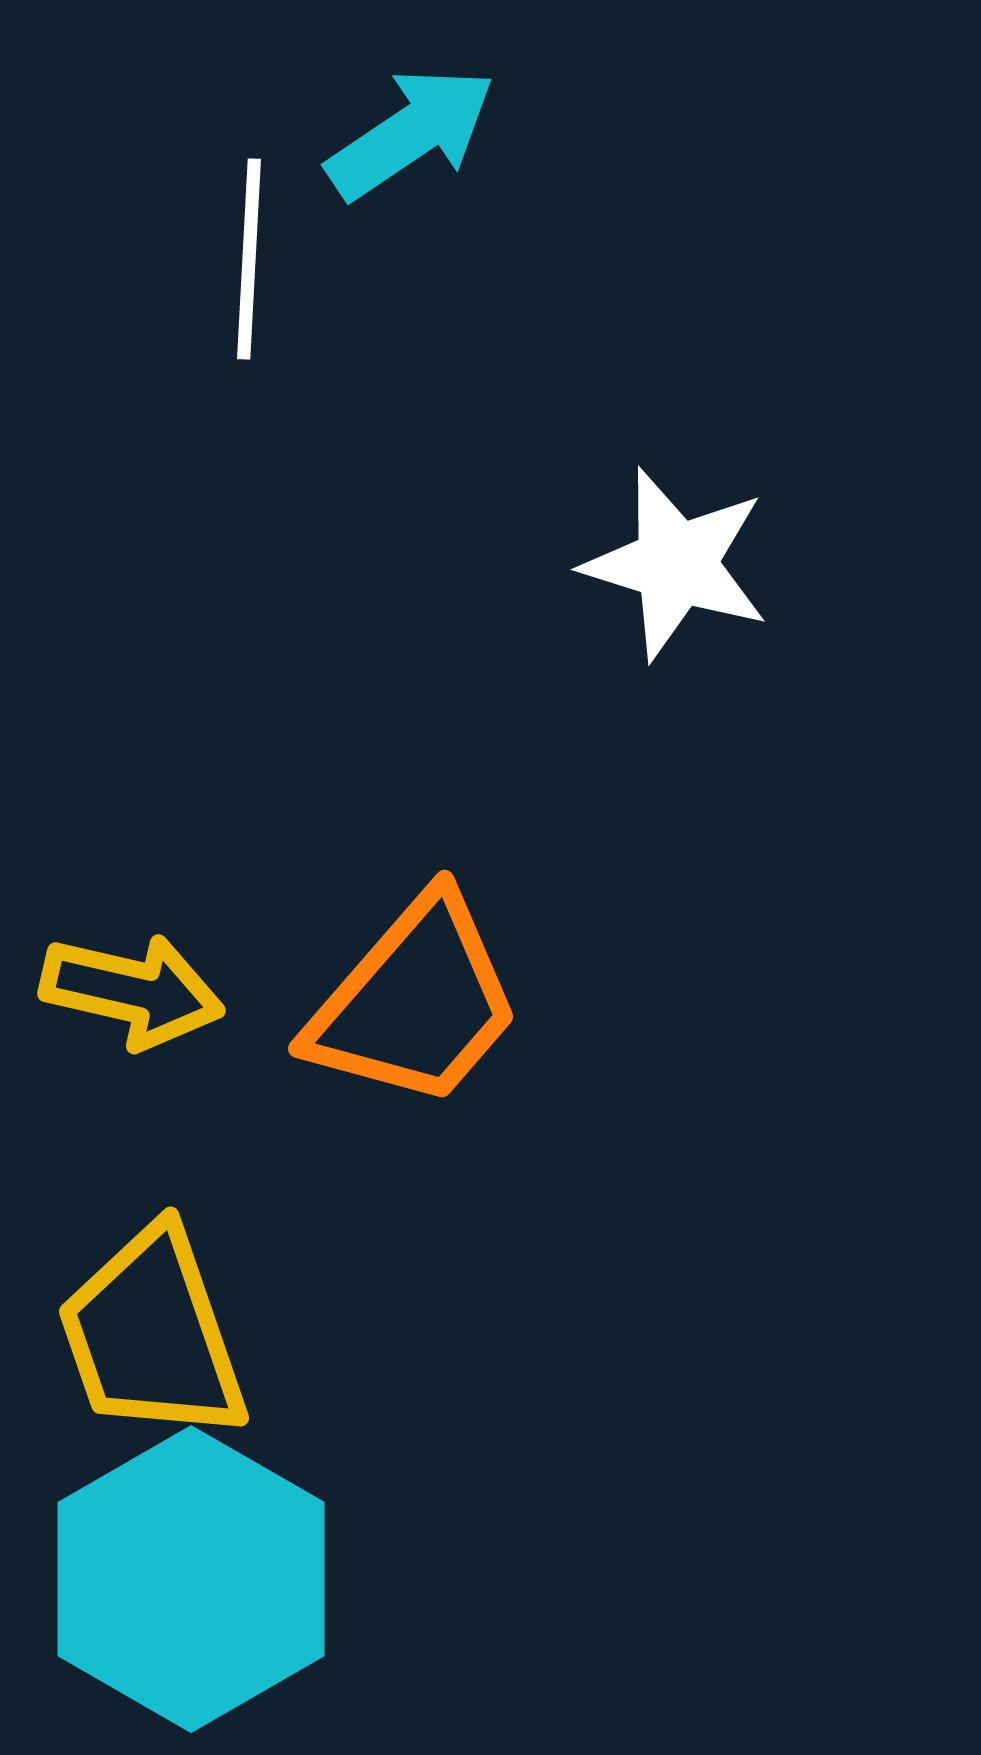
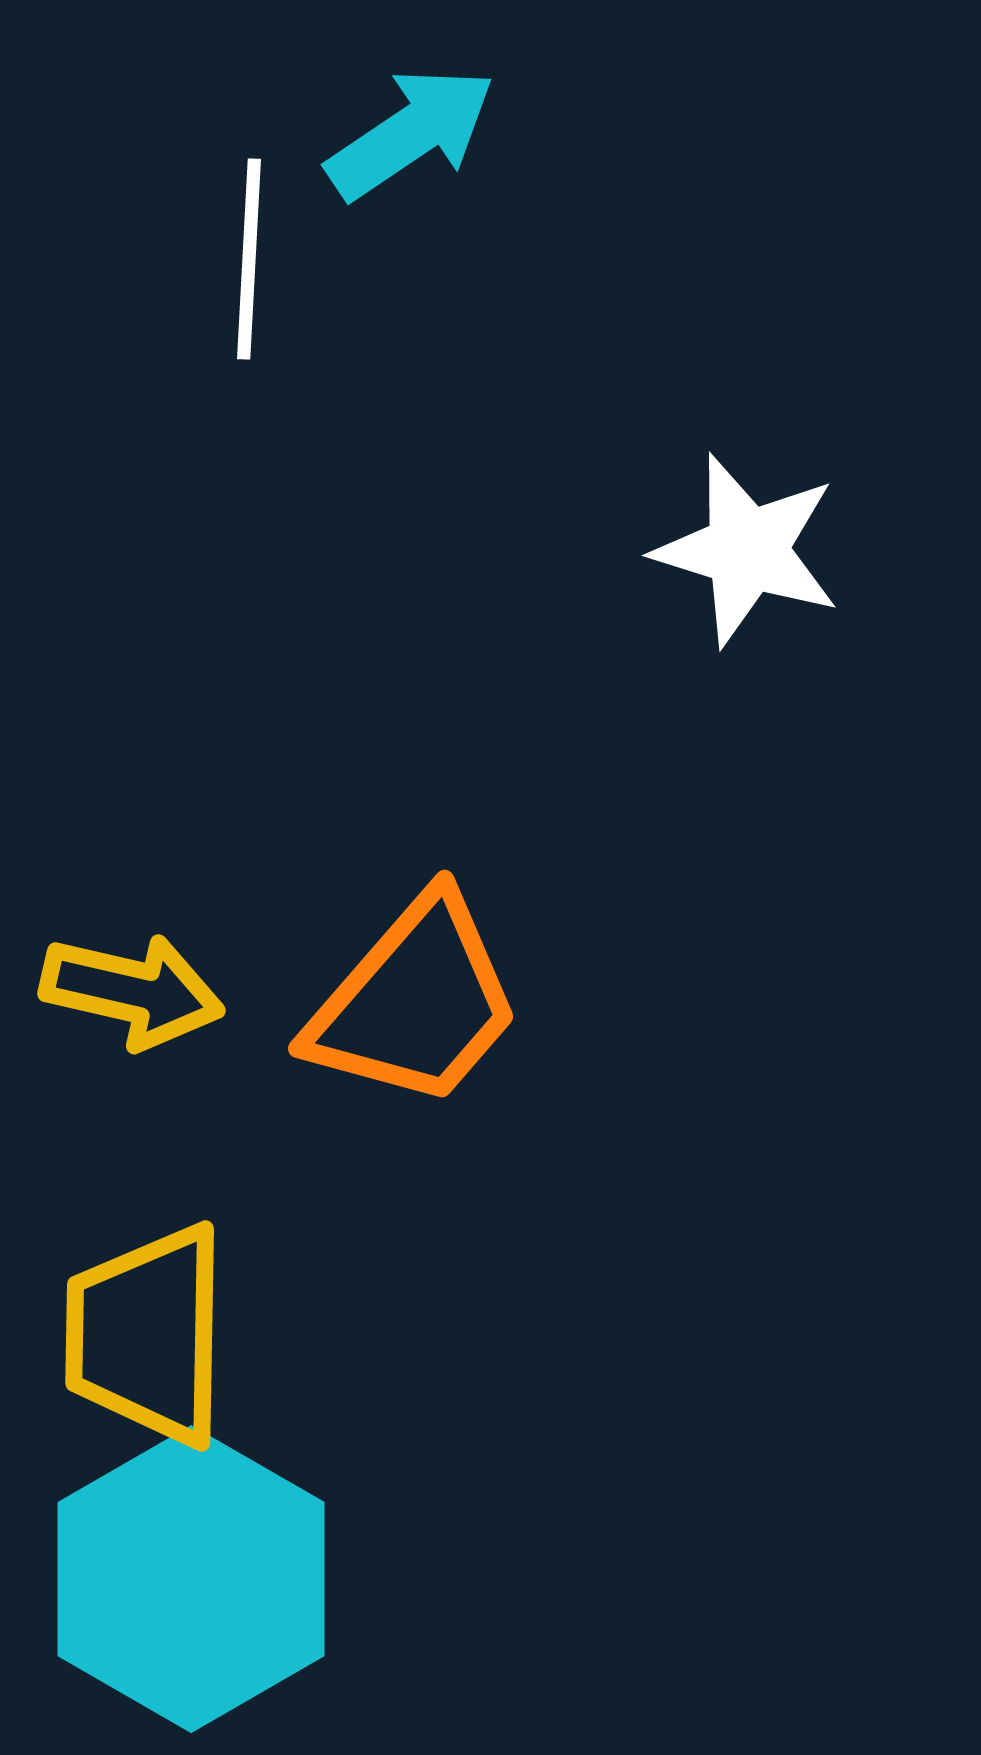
white star: moved 71 px right, 14 px up
yellow trapezoid: moved 5 px left; rotated 20 degrees clockwise
